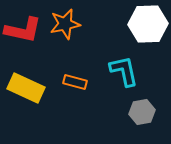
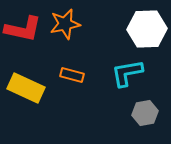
white hexagon: moved 1 px left, 5 px down
red L-shape: moved 1 px up
cyan L-shape: moved 3 px right, 2 px down; rotated 88 degrees counterclockwise
orange rectangle: moved 3 px left, 7 px up
gray hexagon: moved 3 px right, 1 px down
